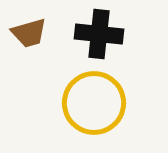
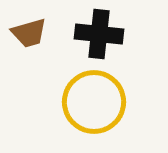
yellow circle: moved 1 px up
